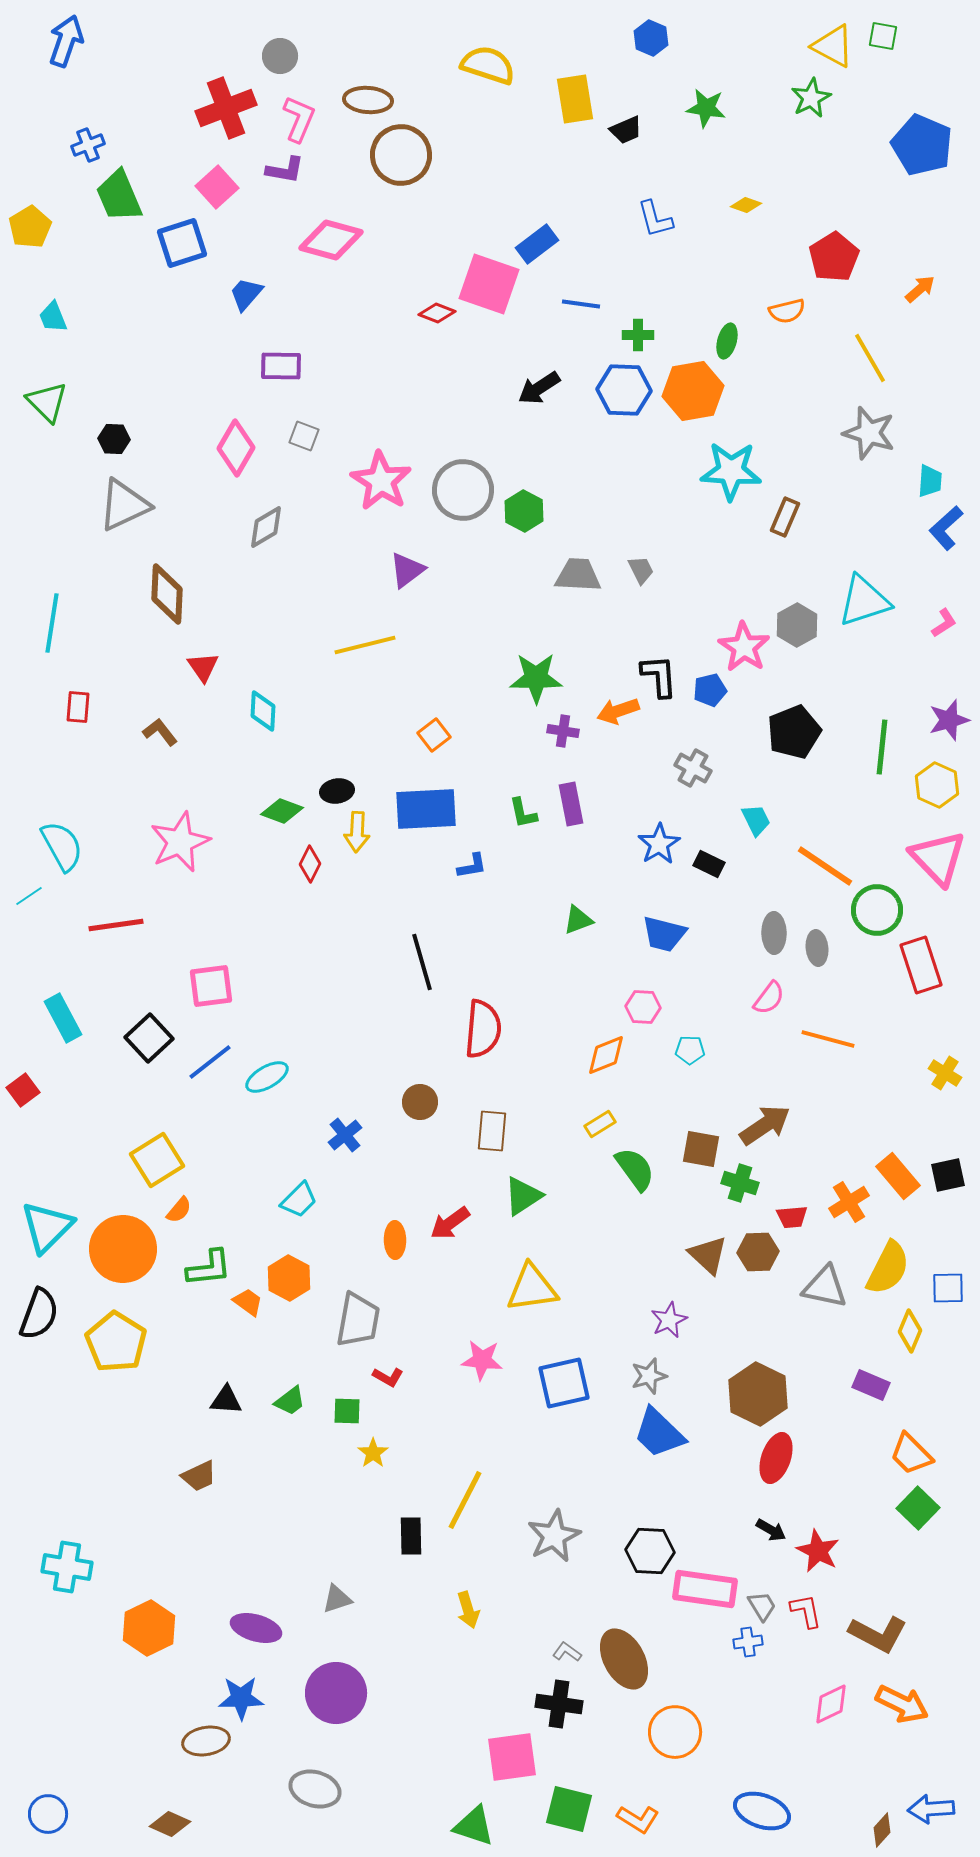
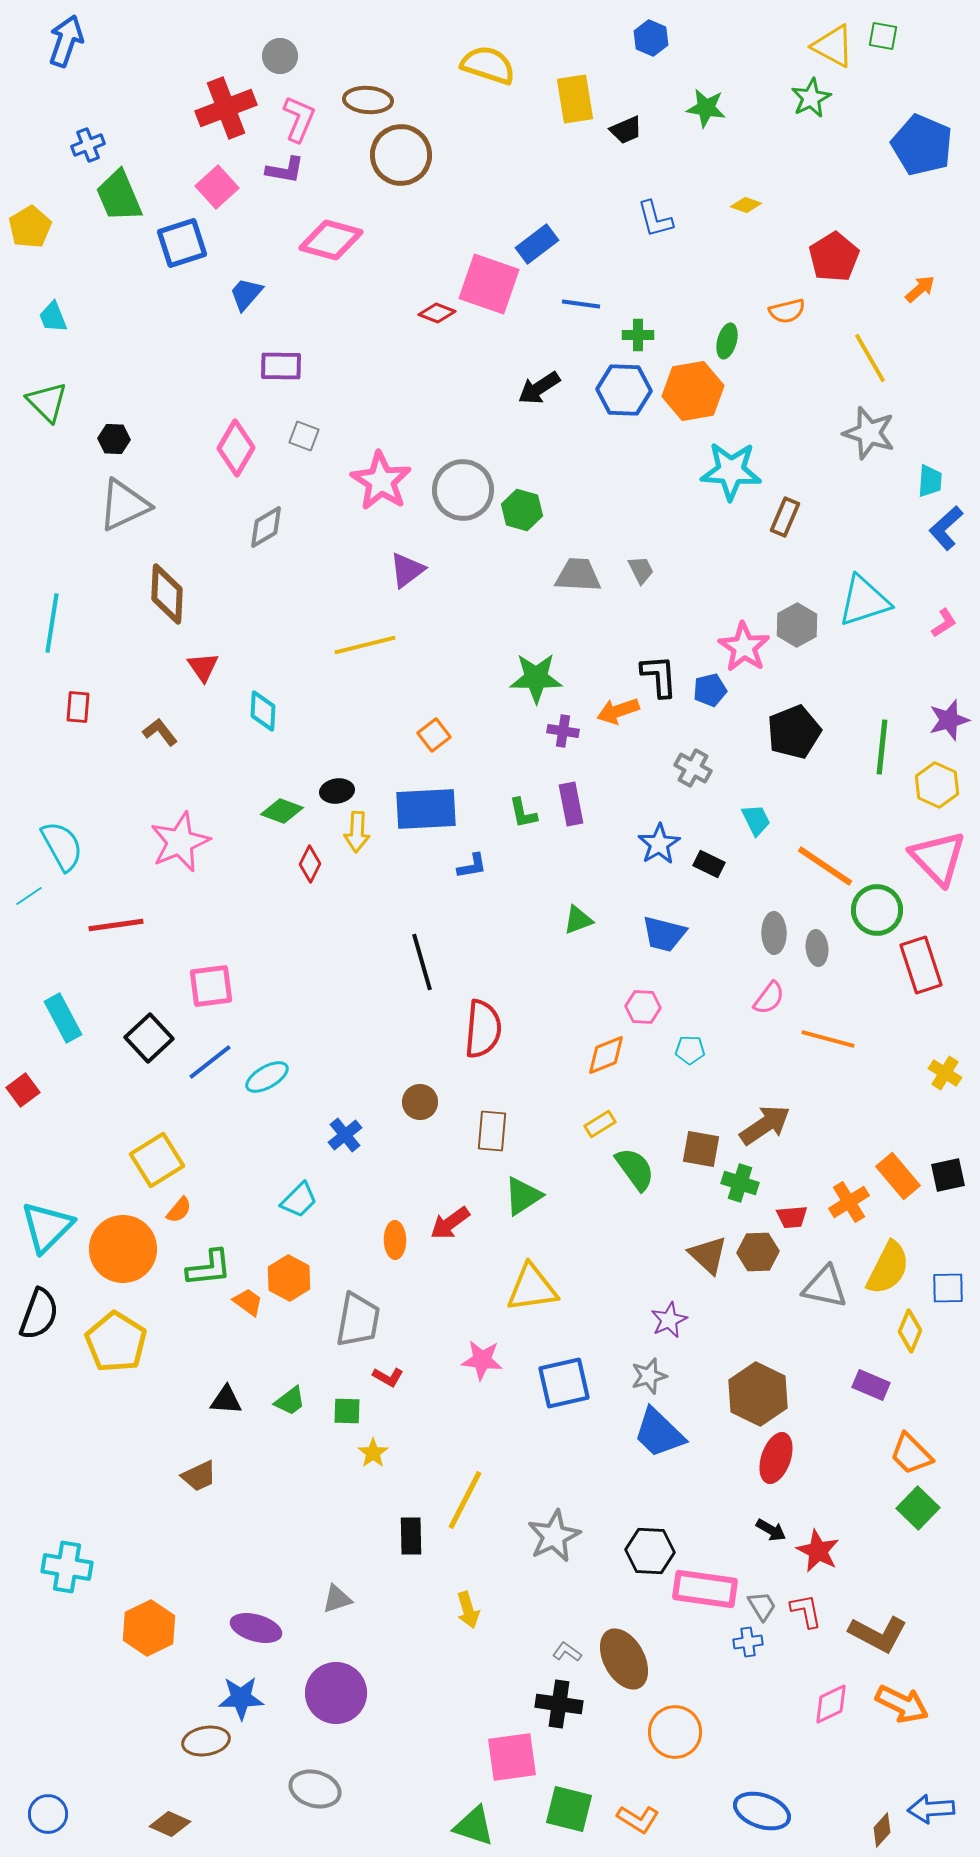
green hexagon at (524, 511): moved 2 px left, 1 px up; rotated 12 degrees counterclockwise
